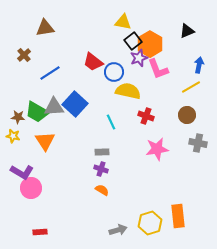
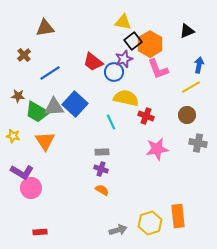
purple star: moved 15 px left, 1 px down
yellow semicircle: moved 2 px left, 7 px down
brown star: moved 21 px up
